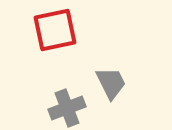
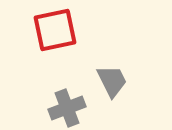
gray trapezoid: moved 1 px right, 2 px up
